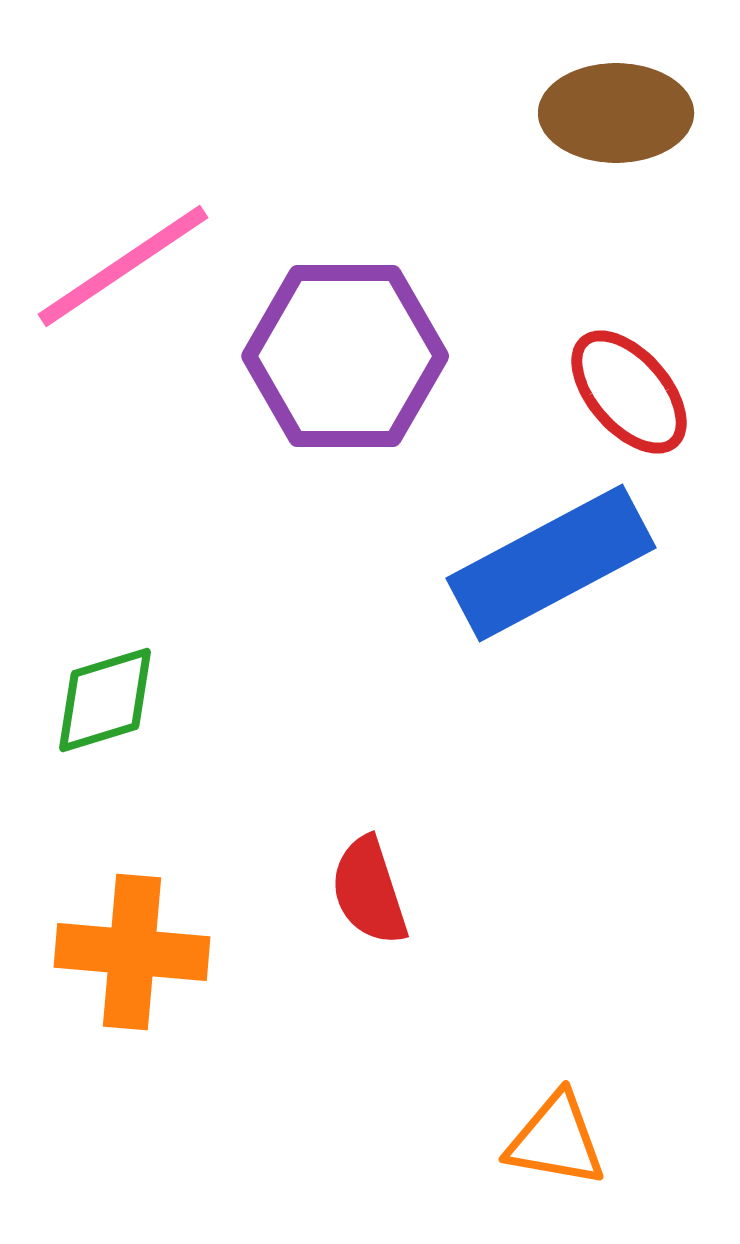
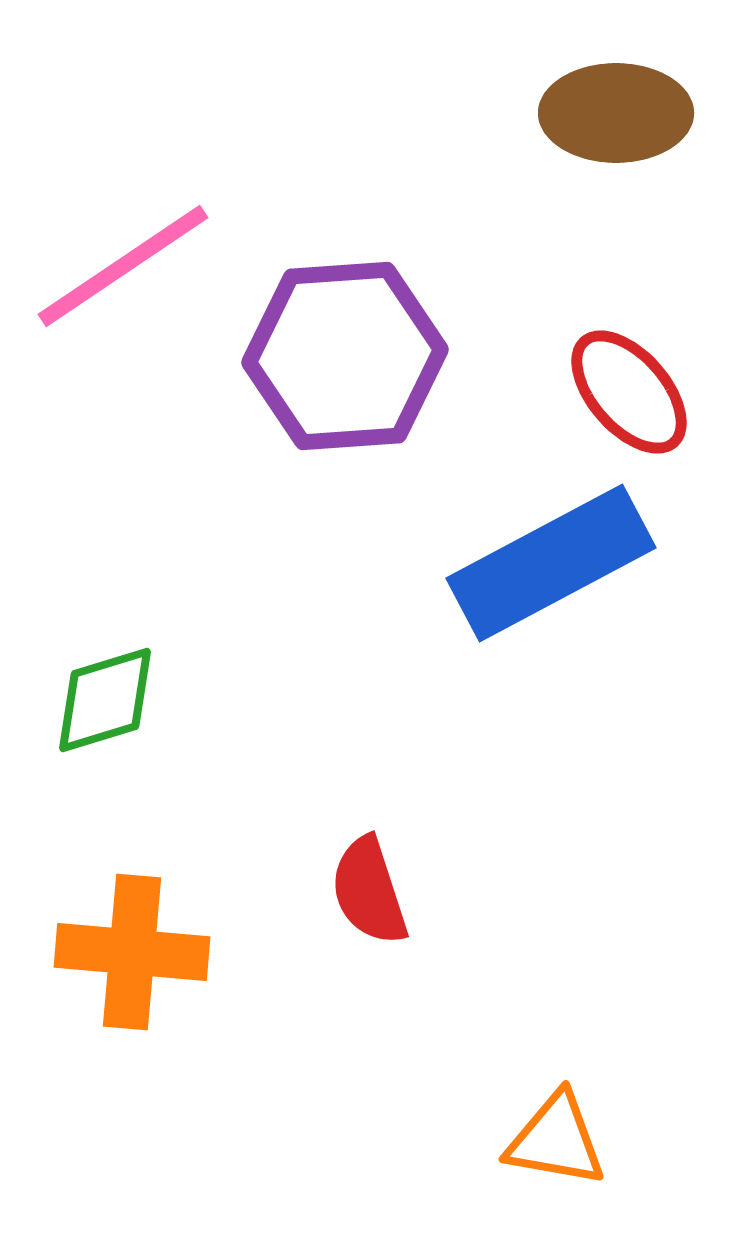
purple hexagon: rotated 4 degrees counterclockwise
